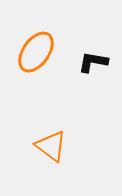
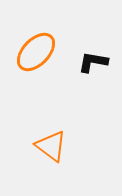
orange ellipse: rotated 9 degrees clockwise
